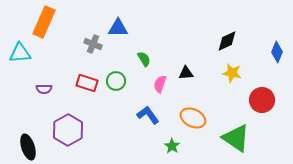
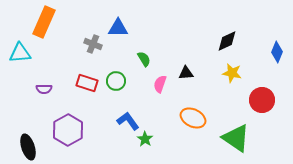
blue L-shape: moved 20 px left, 6 px down
green star: moved 27 px left, 7 px up
